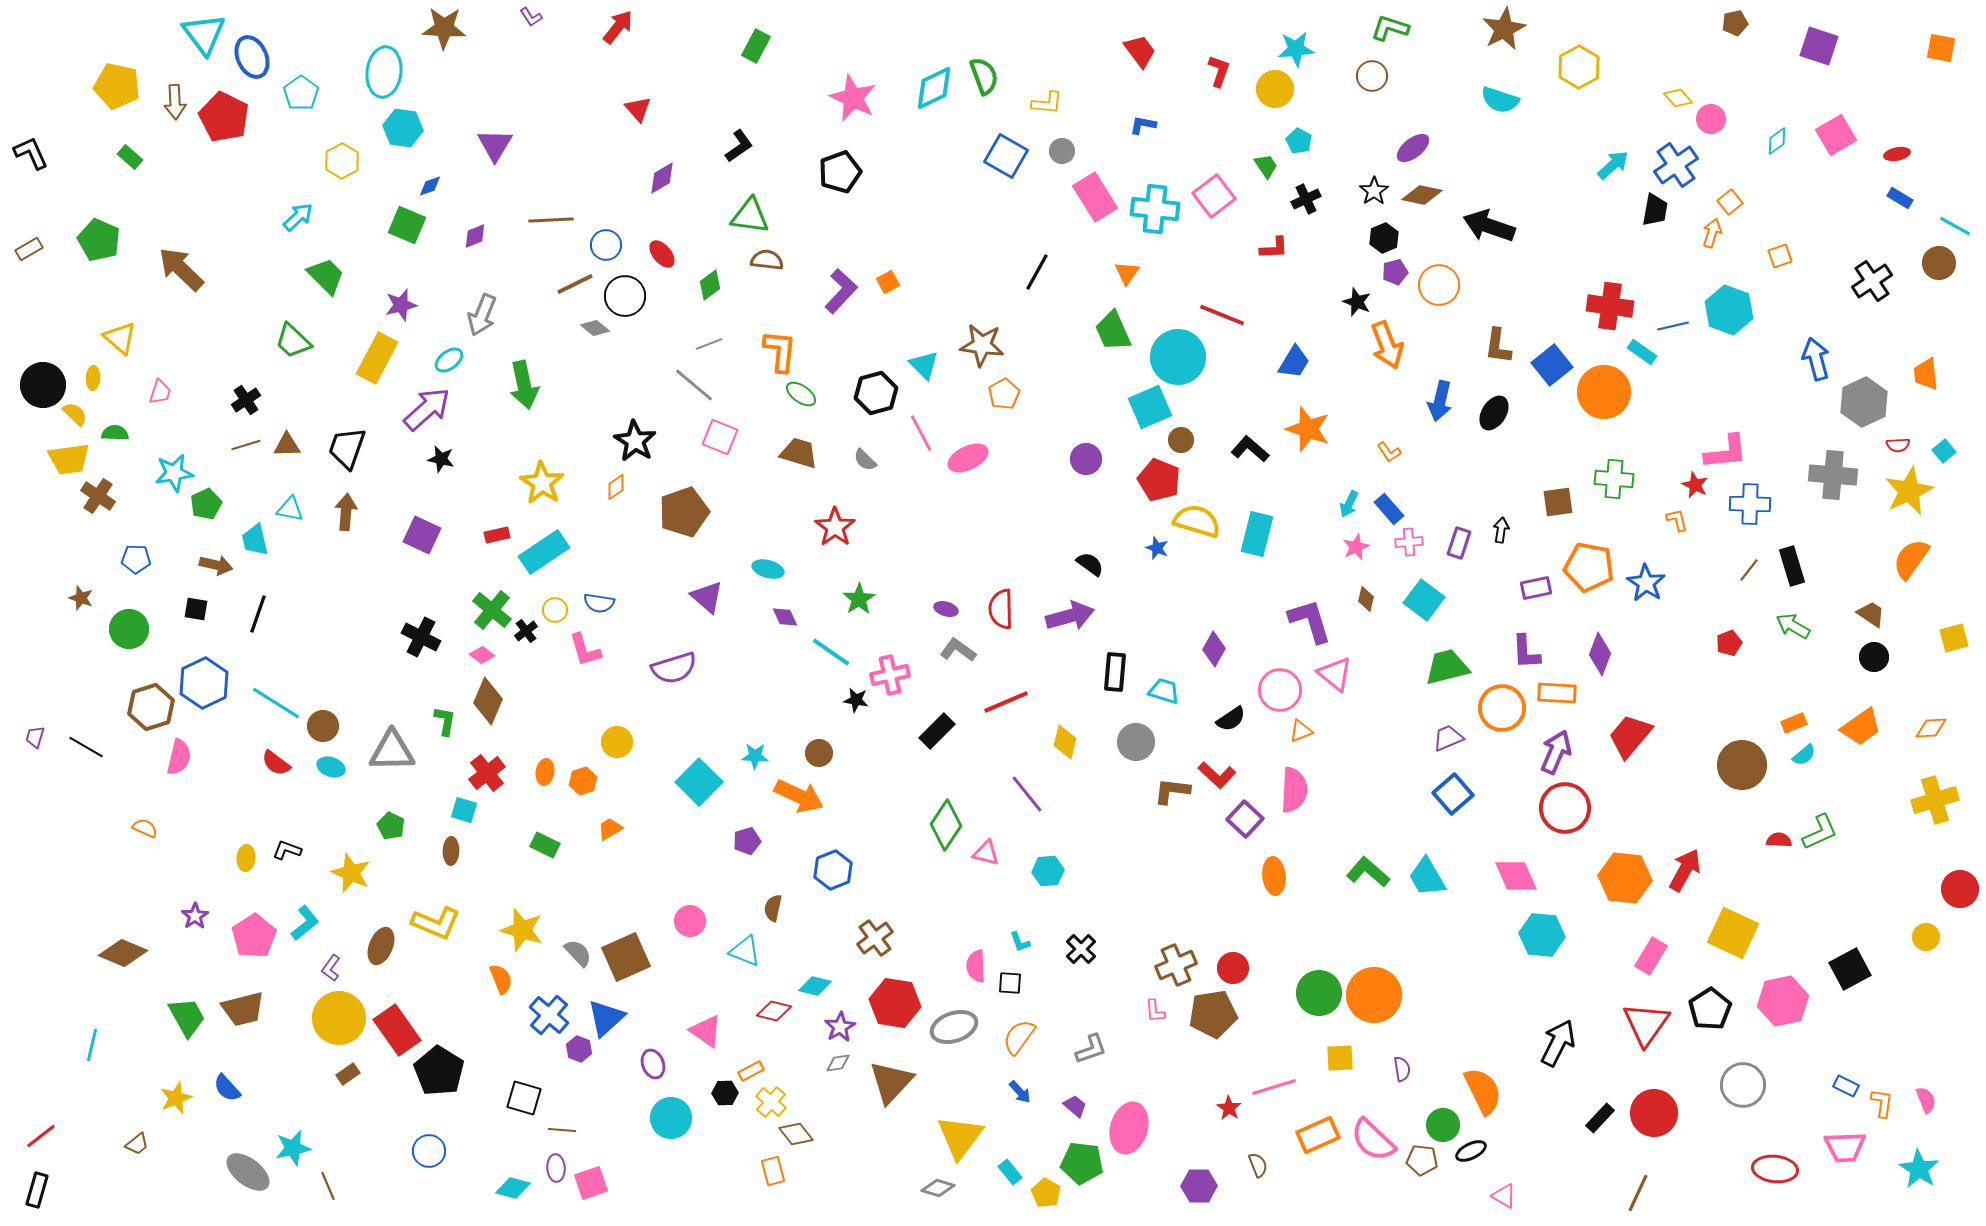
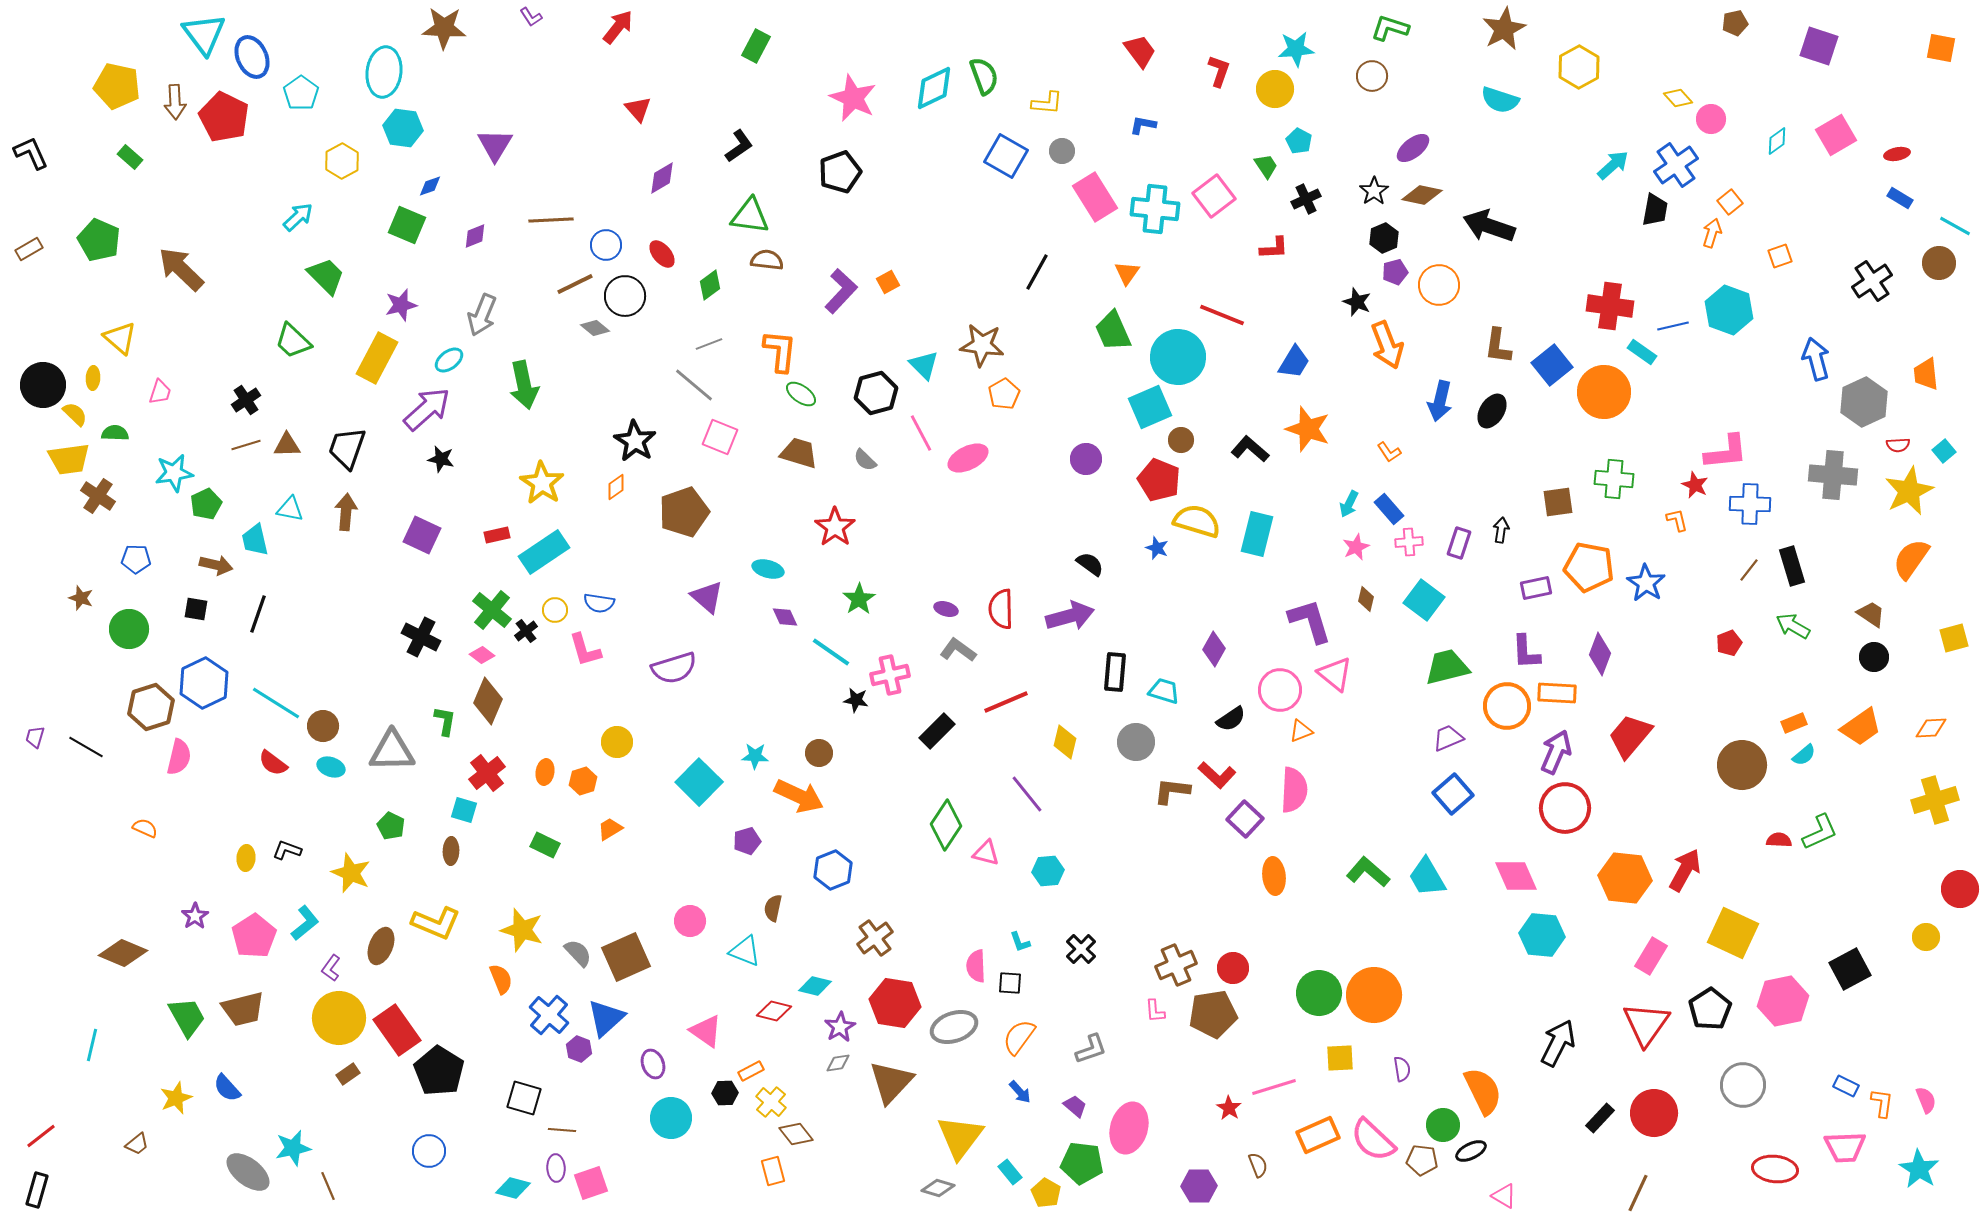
black ellipse at (1494, 413): moved 2 px left, 2 px up
orange circle at (1502, 708): moved 5 px right, 2 px up
red semicircle at (276, 763): moved 3 px left
